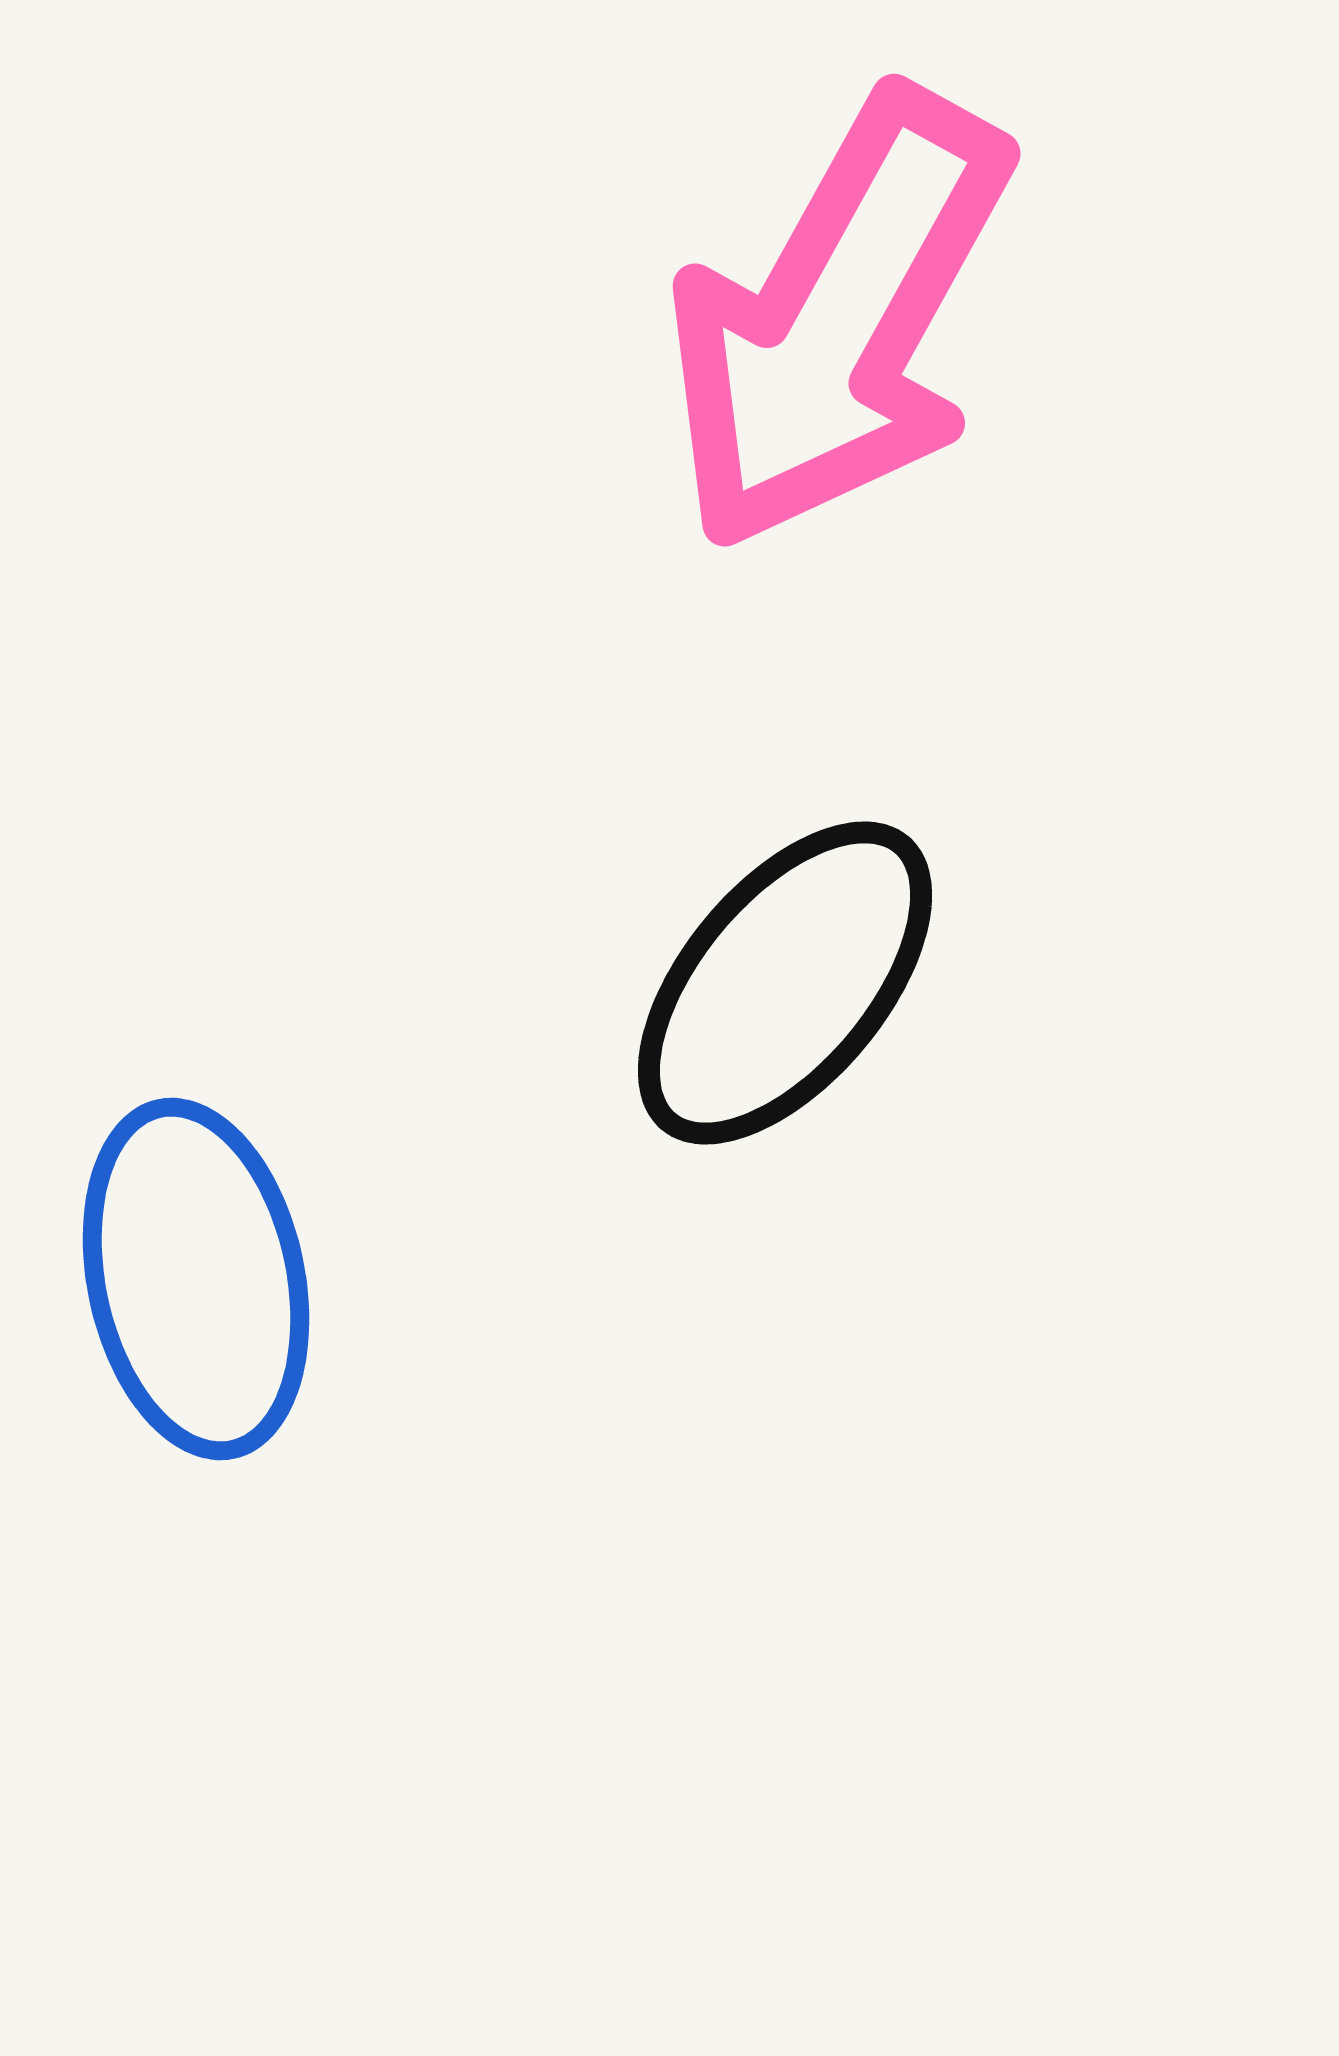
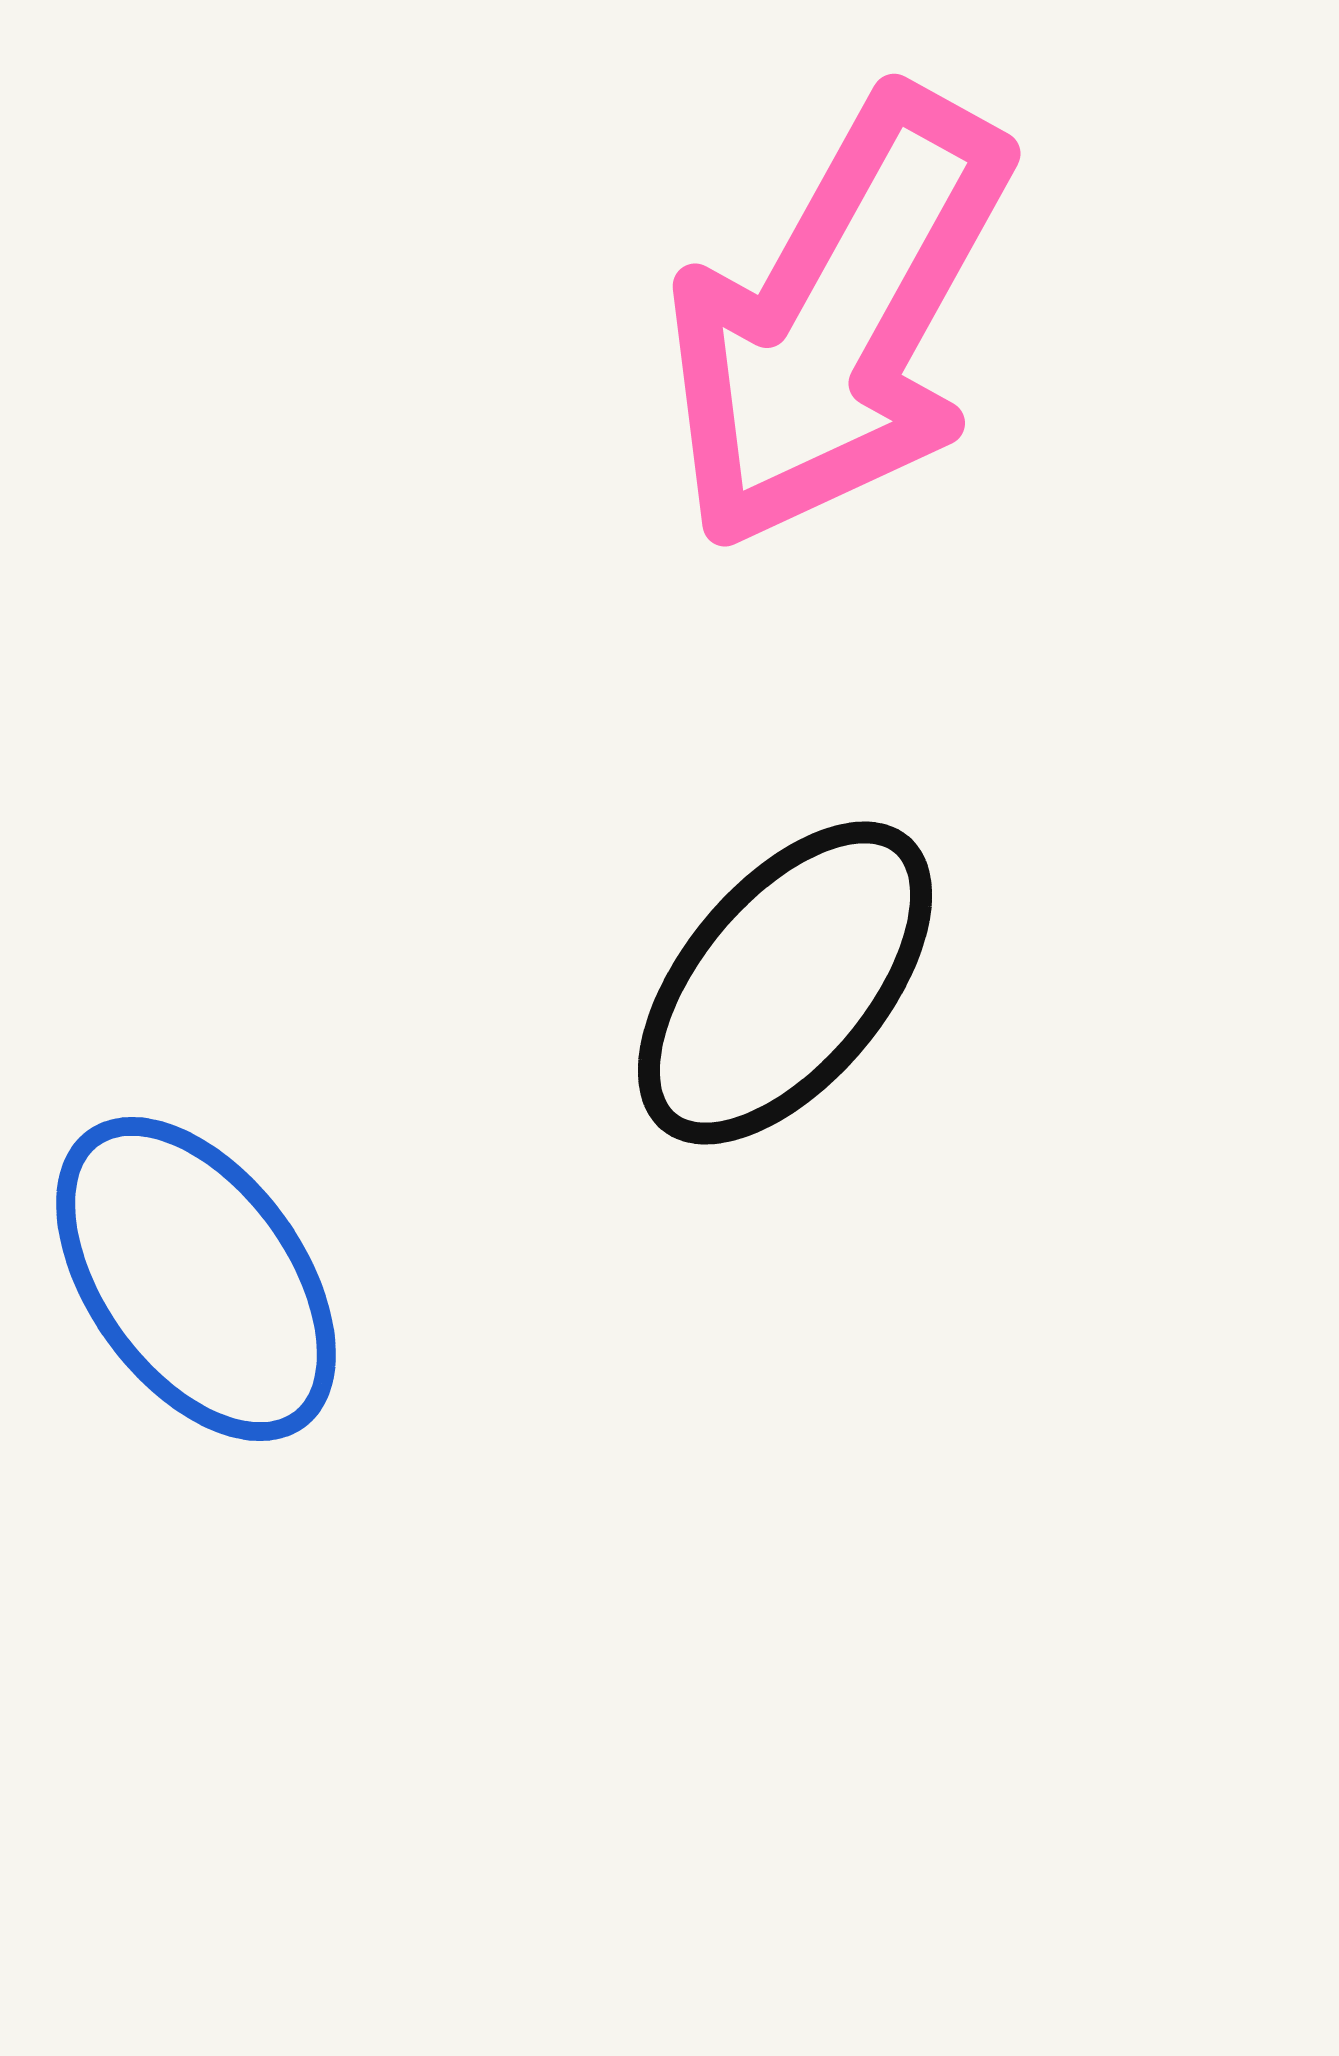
blue ellipse: rotated 24 degrees counterclockwise
